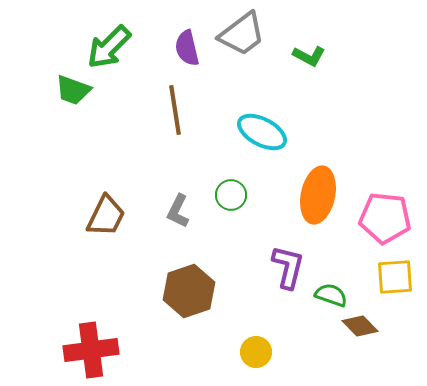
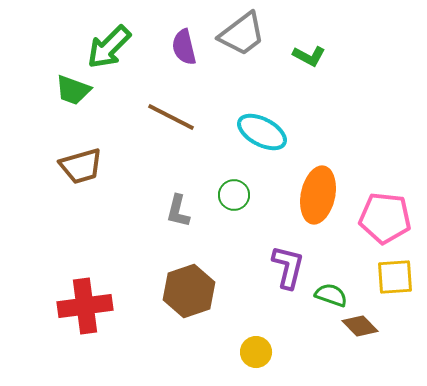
purple semicircle: moved 3 px left, 1 px up
brown line: moved 4 px left, 7 px down; rotated 54 degrees counterclockwise
green circle: moved 3 px right
gray L-shape: rotated 12 degrees counterclockwise
brown trapezoid: moved 25 px left, 50 px up; rotated 48 degrees clockwise
red cross: moved 6 px left, 44 px up
